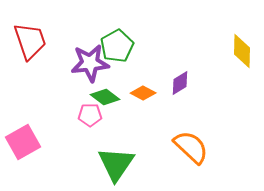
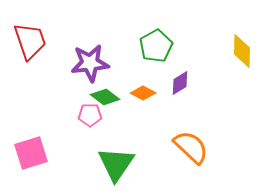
green pentagon: moved 39 px right
pink square: moved 8 px right, 11 px down; rotated 12 degrees clockwise
